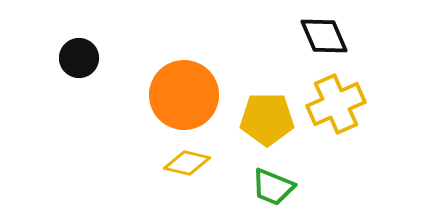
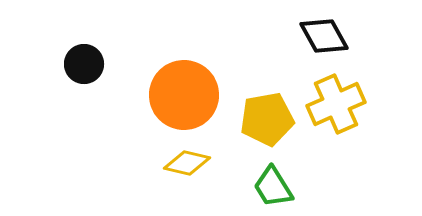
black diamond: rotated 6 degrees counterclockwise
black circle: moved 5 px right, 6 px down
yellow pentagon: rotated 10 degrees counterclockwise
green trapezoid: rotated 36 degrees clockwise
